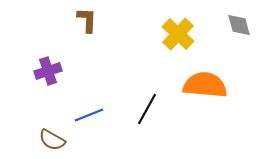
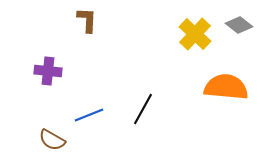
gray diamond: rotated 36 degrees counterclockwise
yellow cross: moved 17 px right
purple cross: rotated 24 degrees clockwise
orange semicircle: moved 21 px right, 2 px down
black line: moved 4 px left
